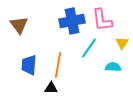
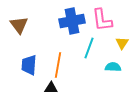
cyan line: rotated 15 degrees counterclockwise
